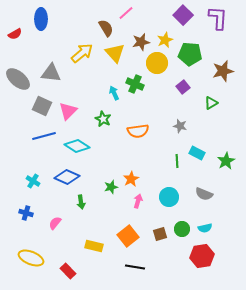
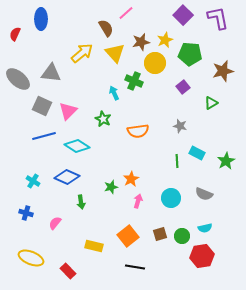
purple L-shape at (218, 18): rotated 15 degrees counterclockwise
red semicircle at (15, 34): rotated 144 degrees clockwise
yellow circle at (157, 63): moved 2 px left
green cross at (135, 84): moved 1 px left, 3 px up
cyan circle at (169, 197): moved 2 px right, 1 px down
green circle at (182, 229): moved 7 px down
